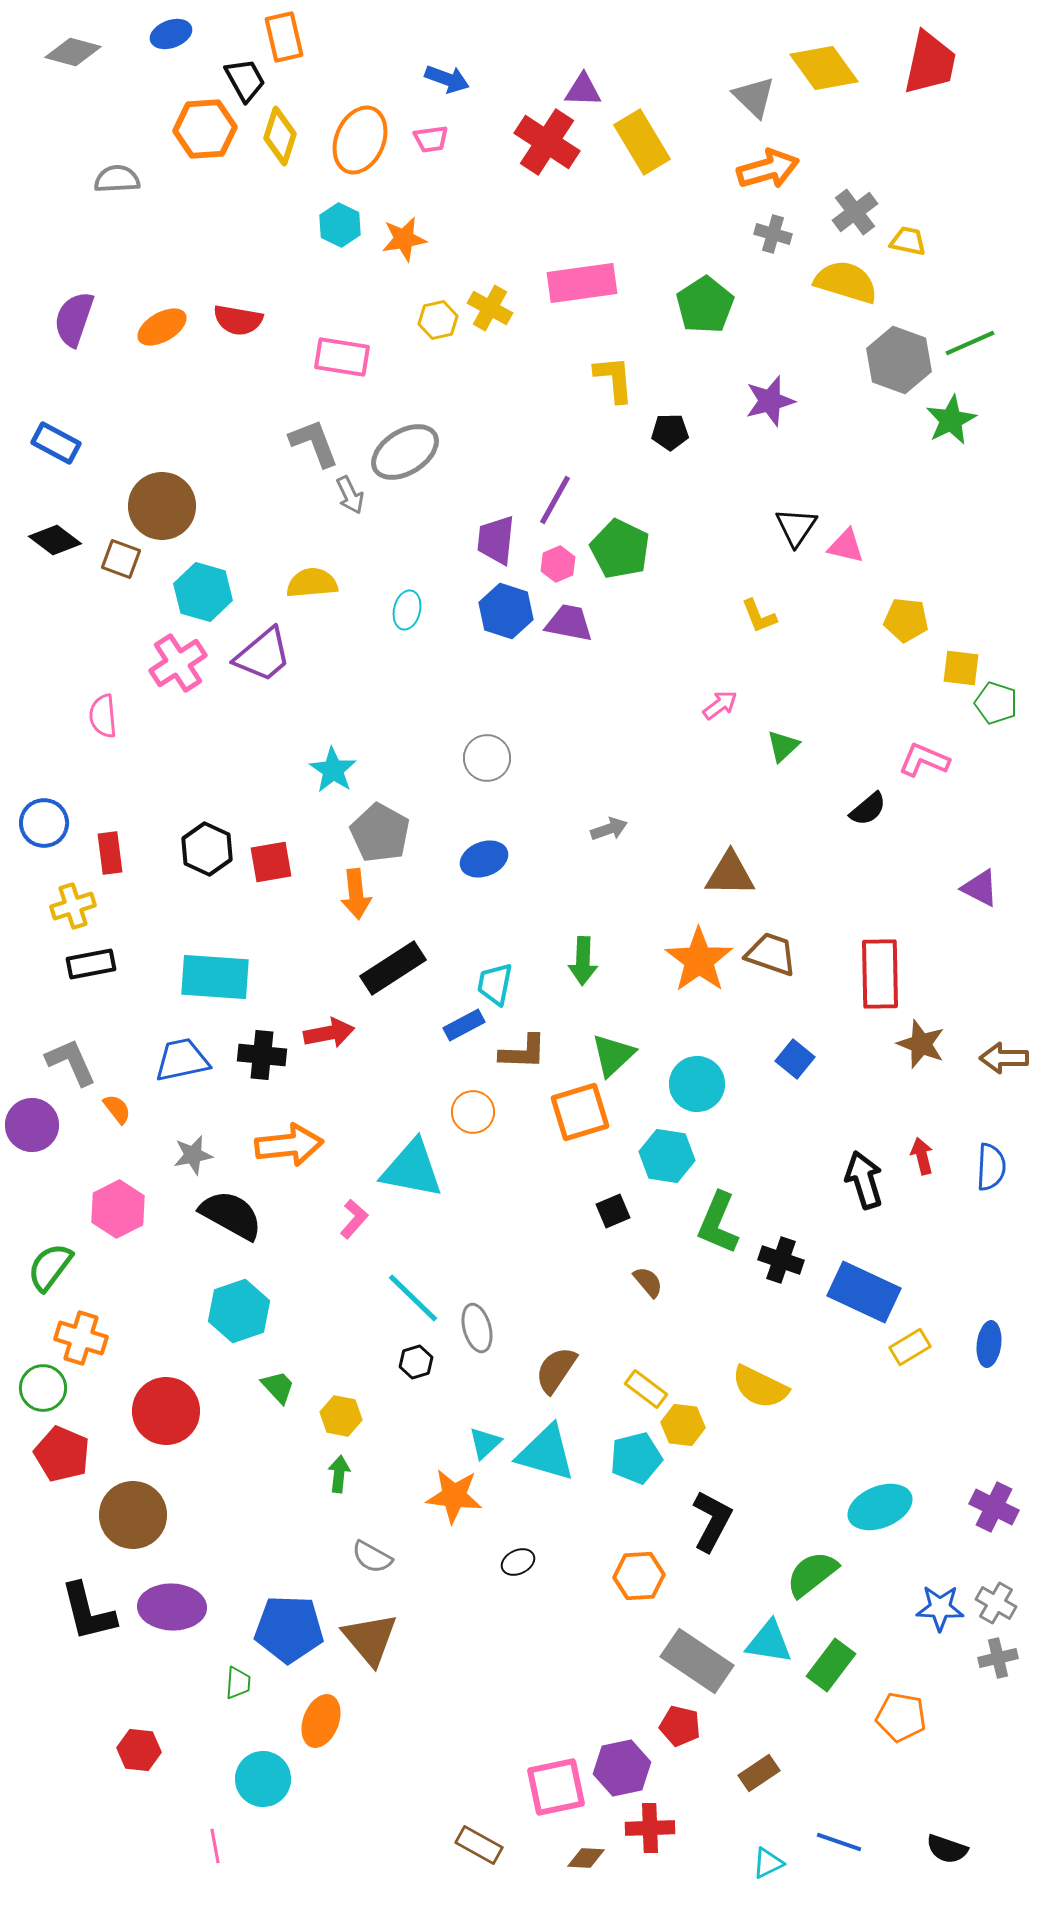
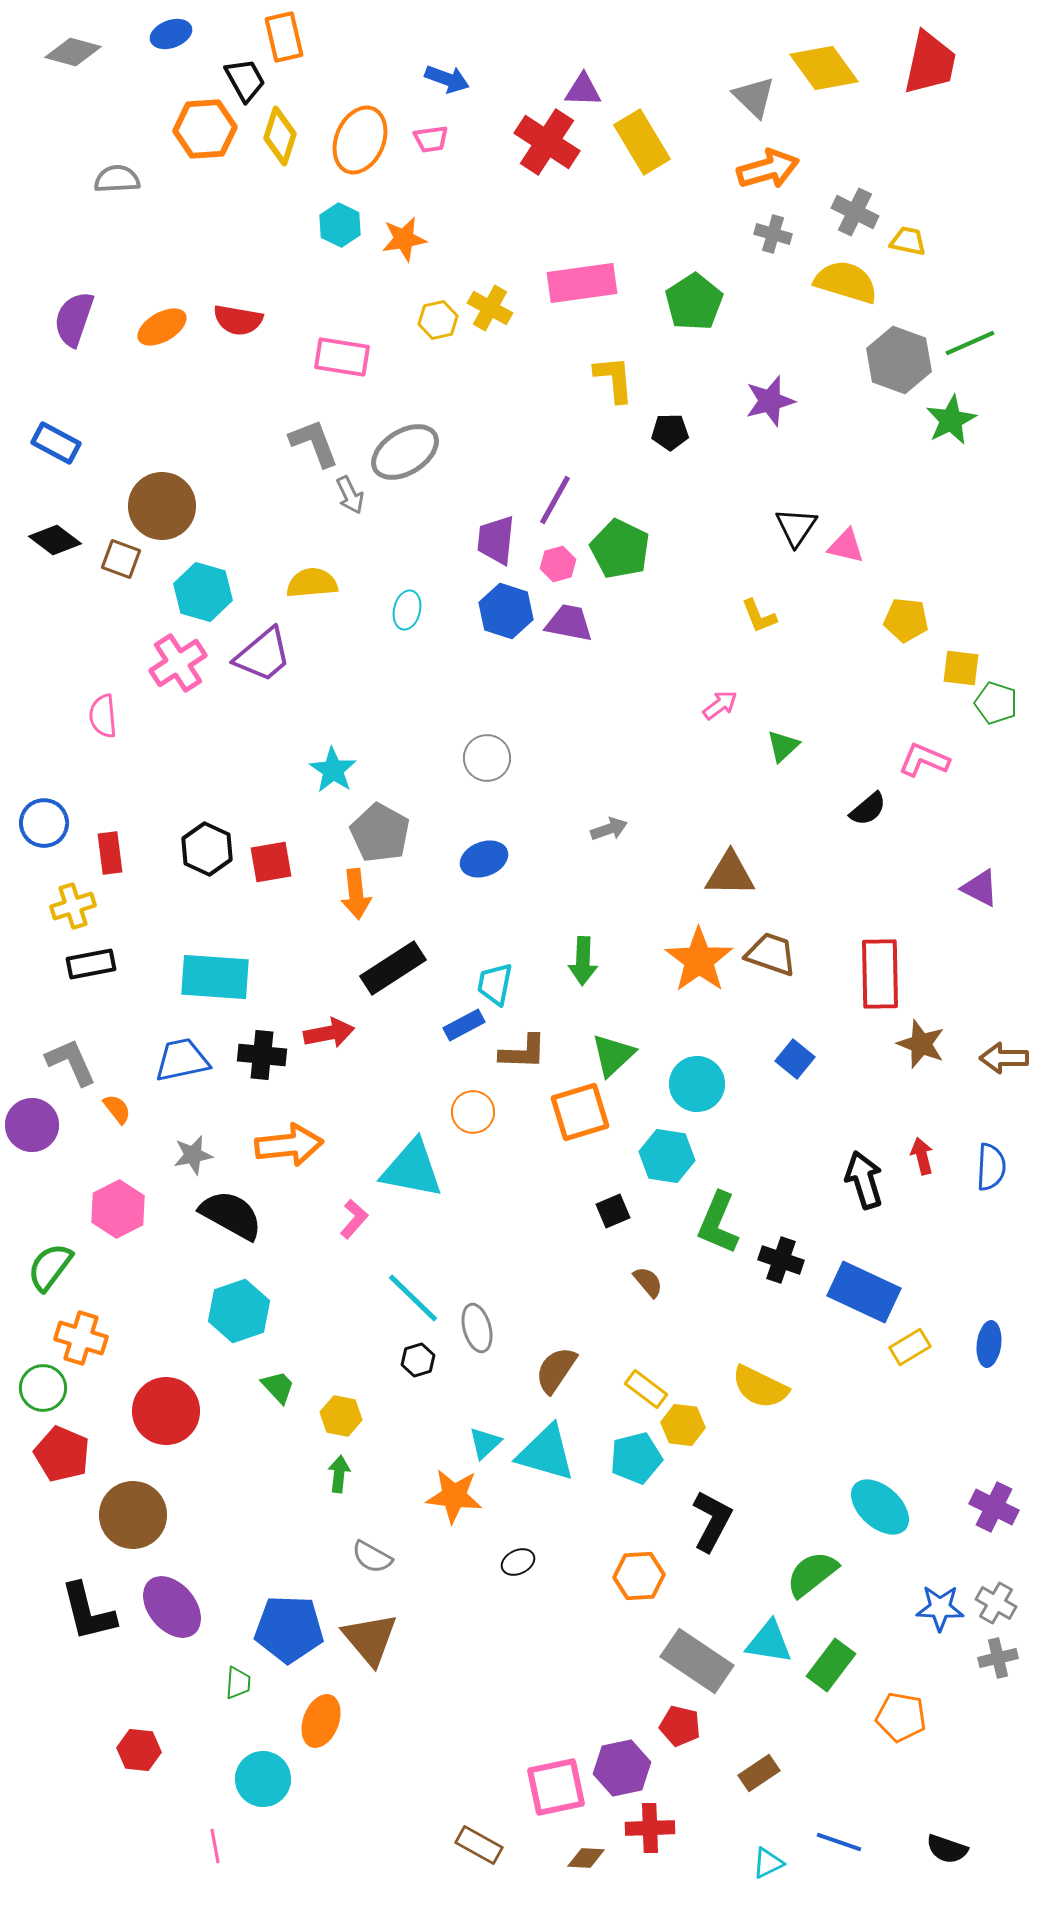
gray cross at (855, 212): rotated 27 degrees counterclockwise
green pentagon at (705, 305): moved 11 px left, 3 px up
pink hexagon at (558, 564): rotated 8 degrees clockwise
black hexagon at (416, 1362): moved 2 px right, 2 px up
cyan ellipse at (880, 1507): rotated 64 degrees clockwise
purple ellipse at (172, 1607): rotated 48 degrees clockwise
